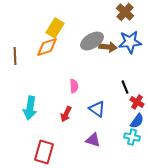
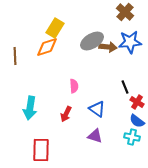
blue semicircle: rotated 91 degrees clockwise
purple triangle: moved 2 px right, 4 px up
red rectangle: moved 3 px left, 2 px up; rotated 15 degrees counterclockwise
